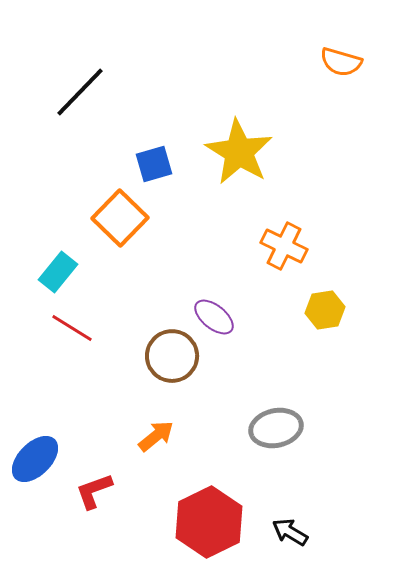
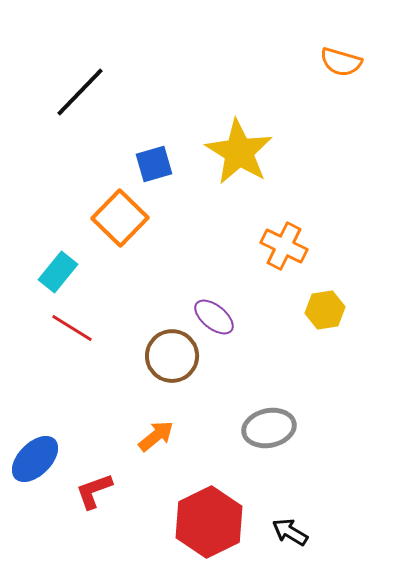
gray ellipse: moved 7 px left
